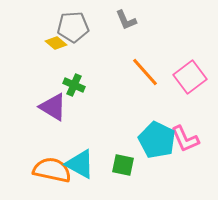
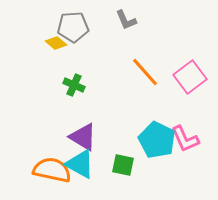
purple triangle: moved 30 px right, 30 px down
